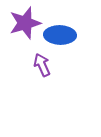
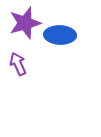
purple arrow: moved 24 px left, 1 px up
